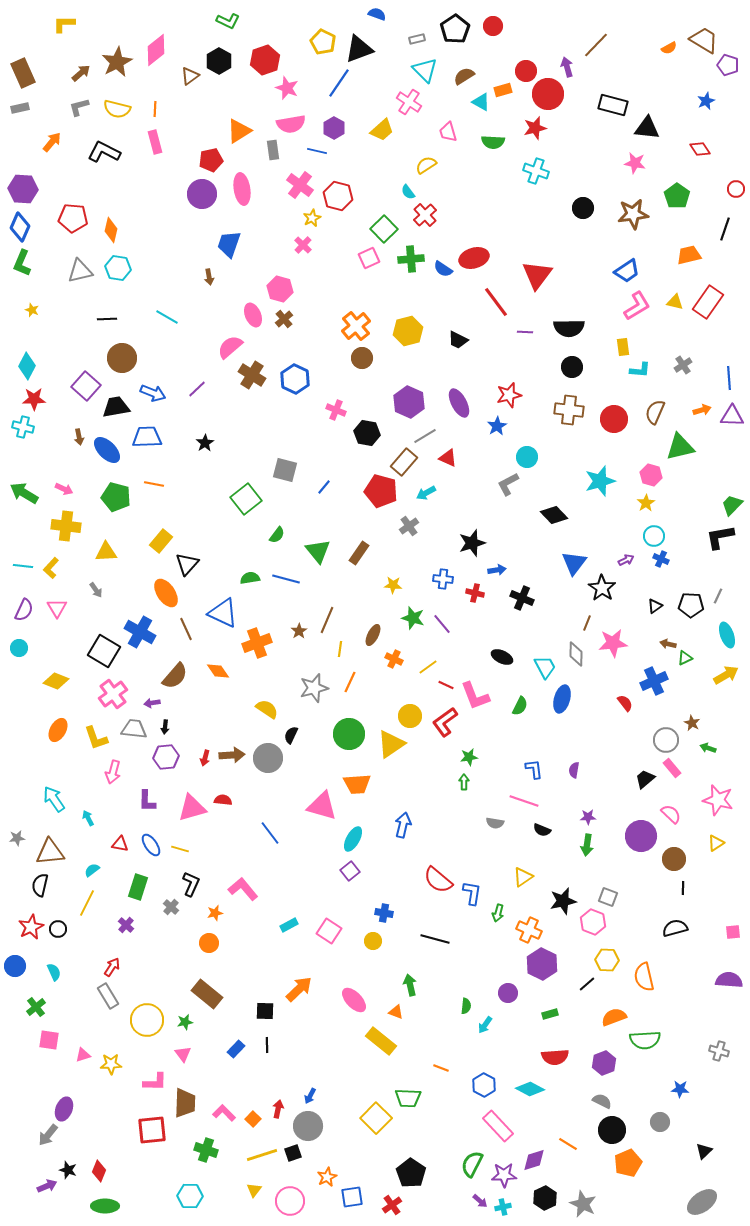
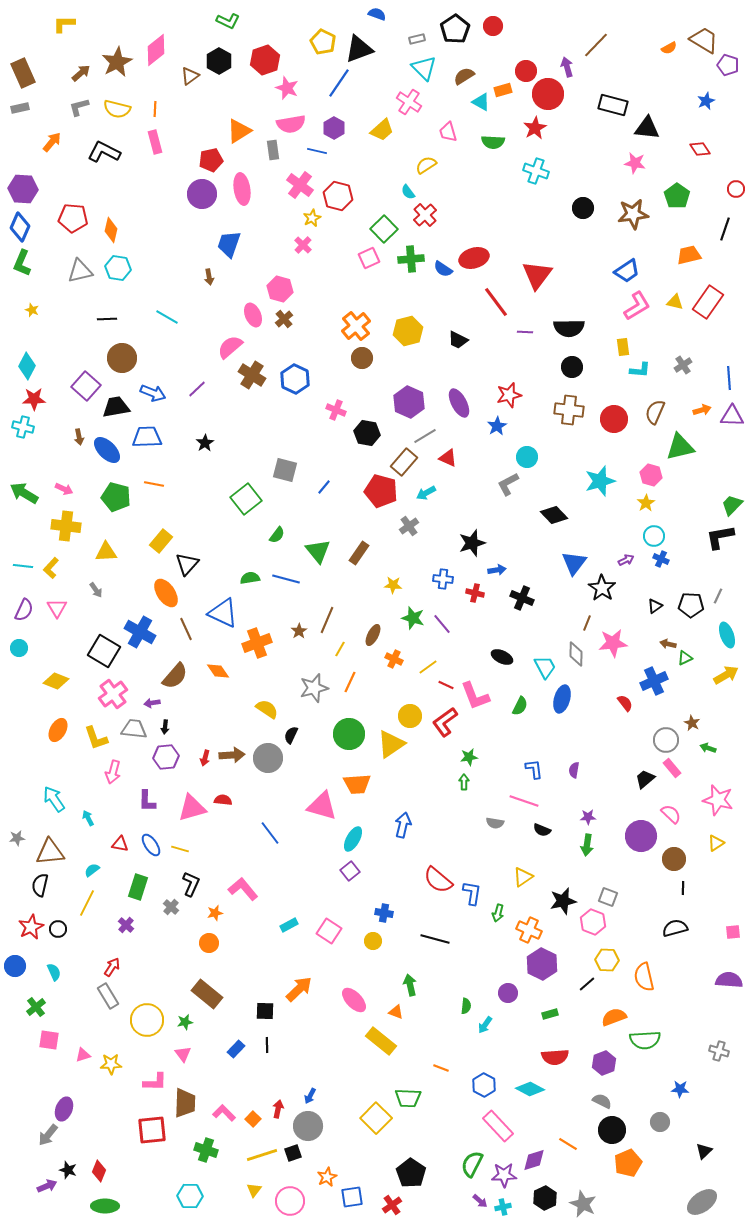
cyan triangle at (425, 70): moved 1 px left, 2 px up
red star at (535, 128): rotated 15 degrees counterclockwise
yellow line at (340, 649): rotated 21 degrees clockwise
